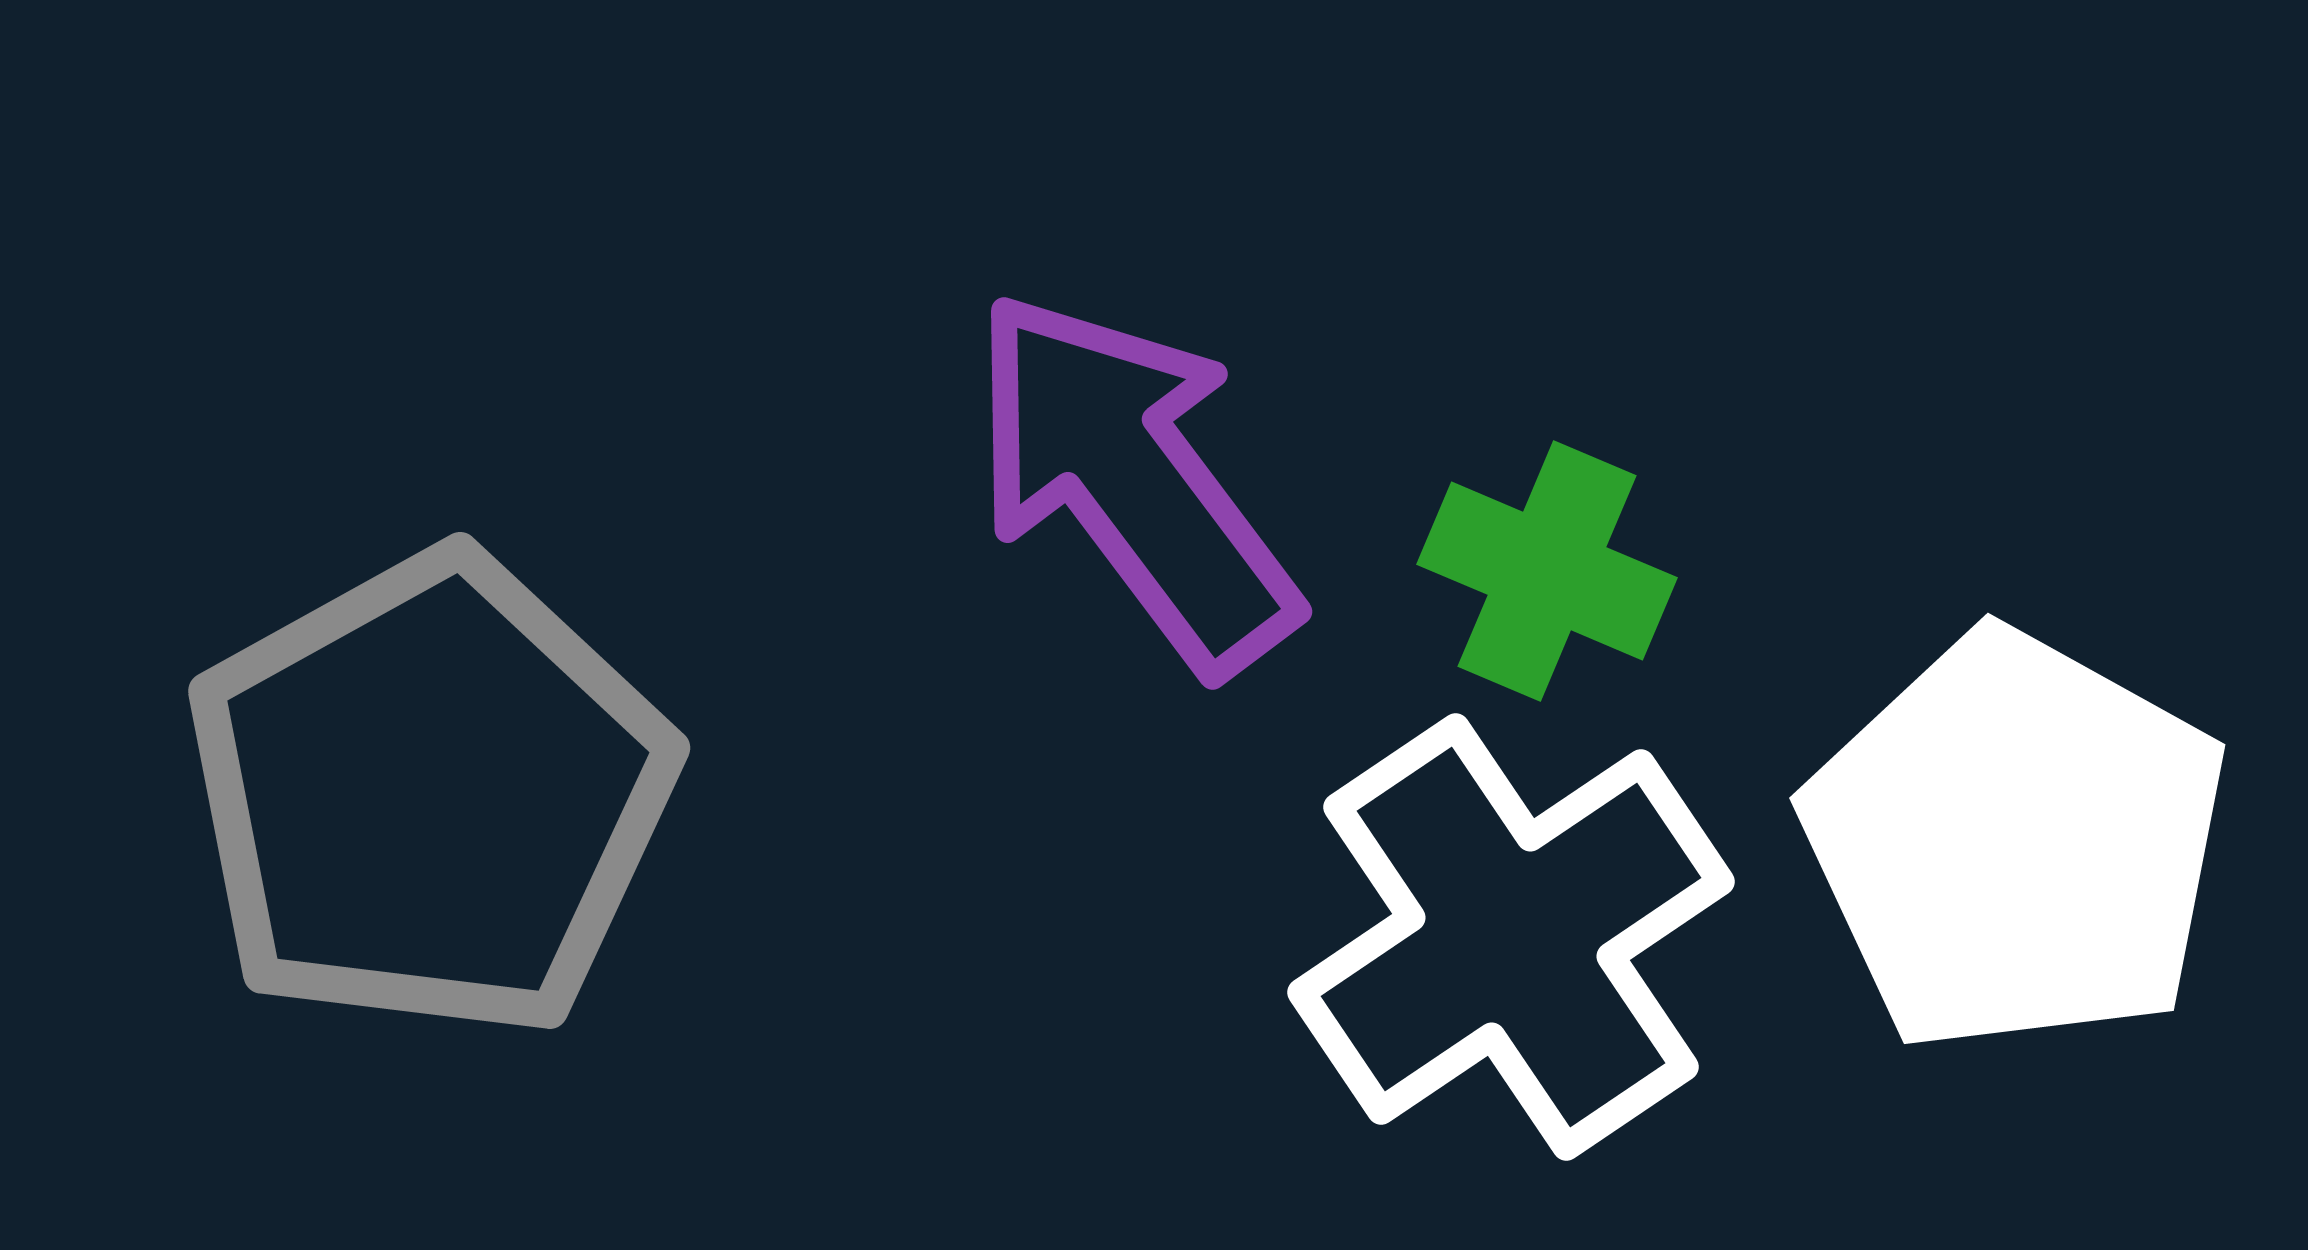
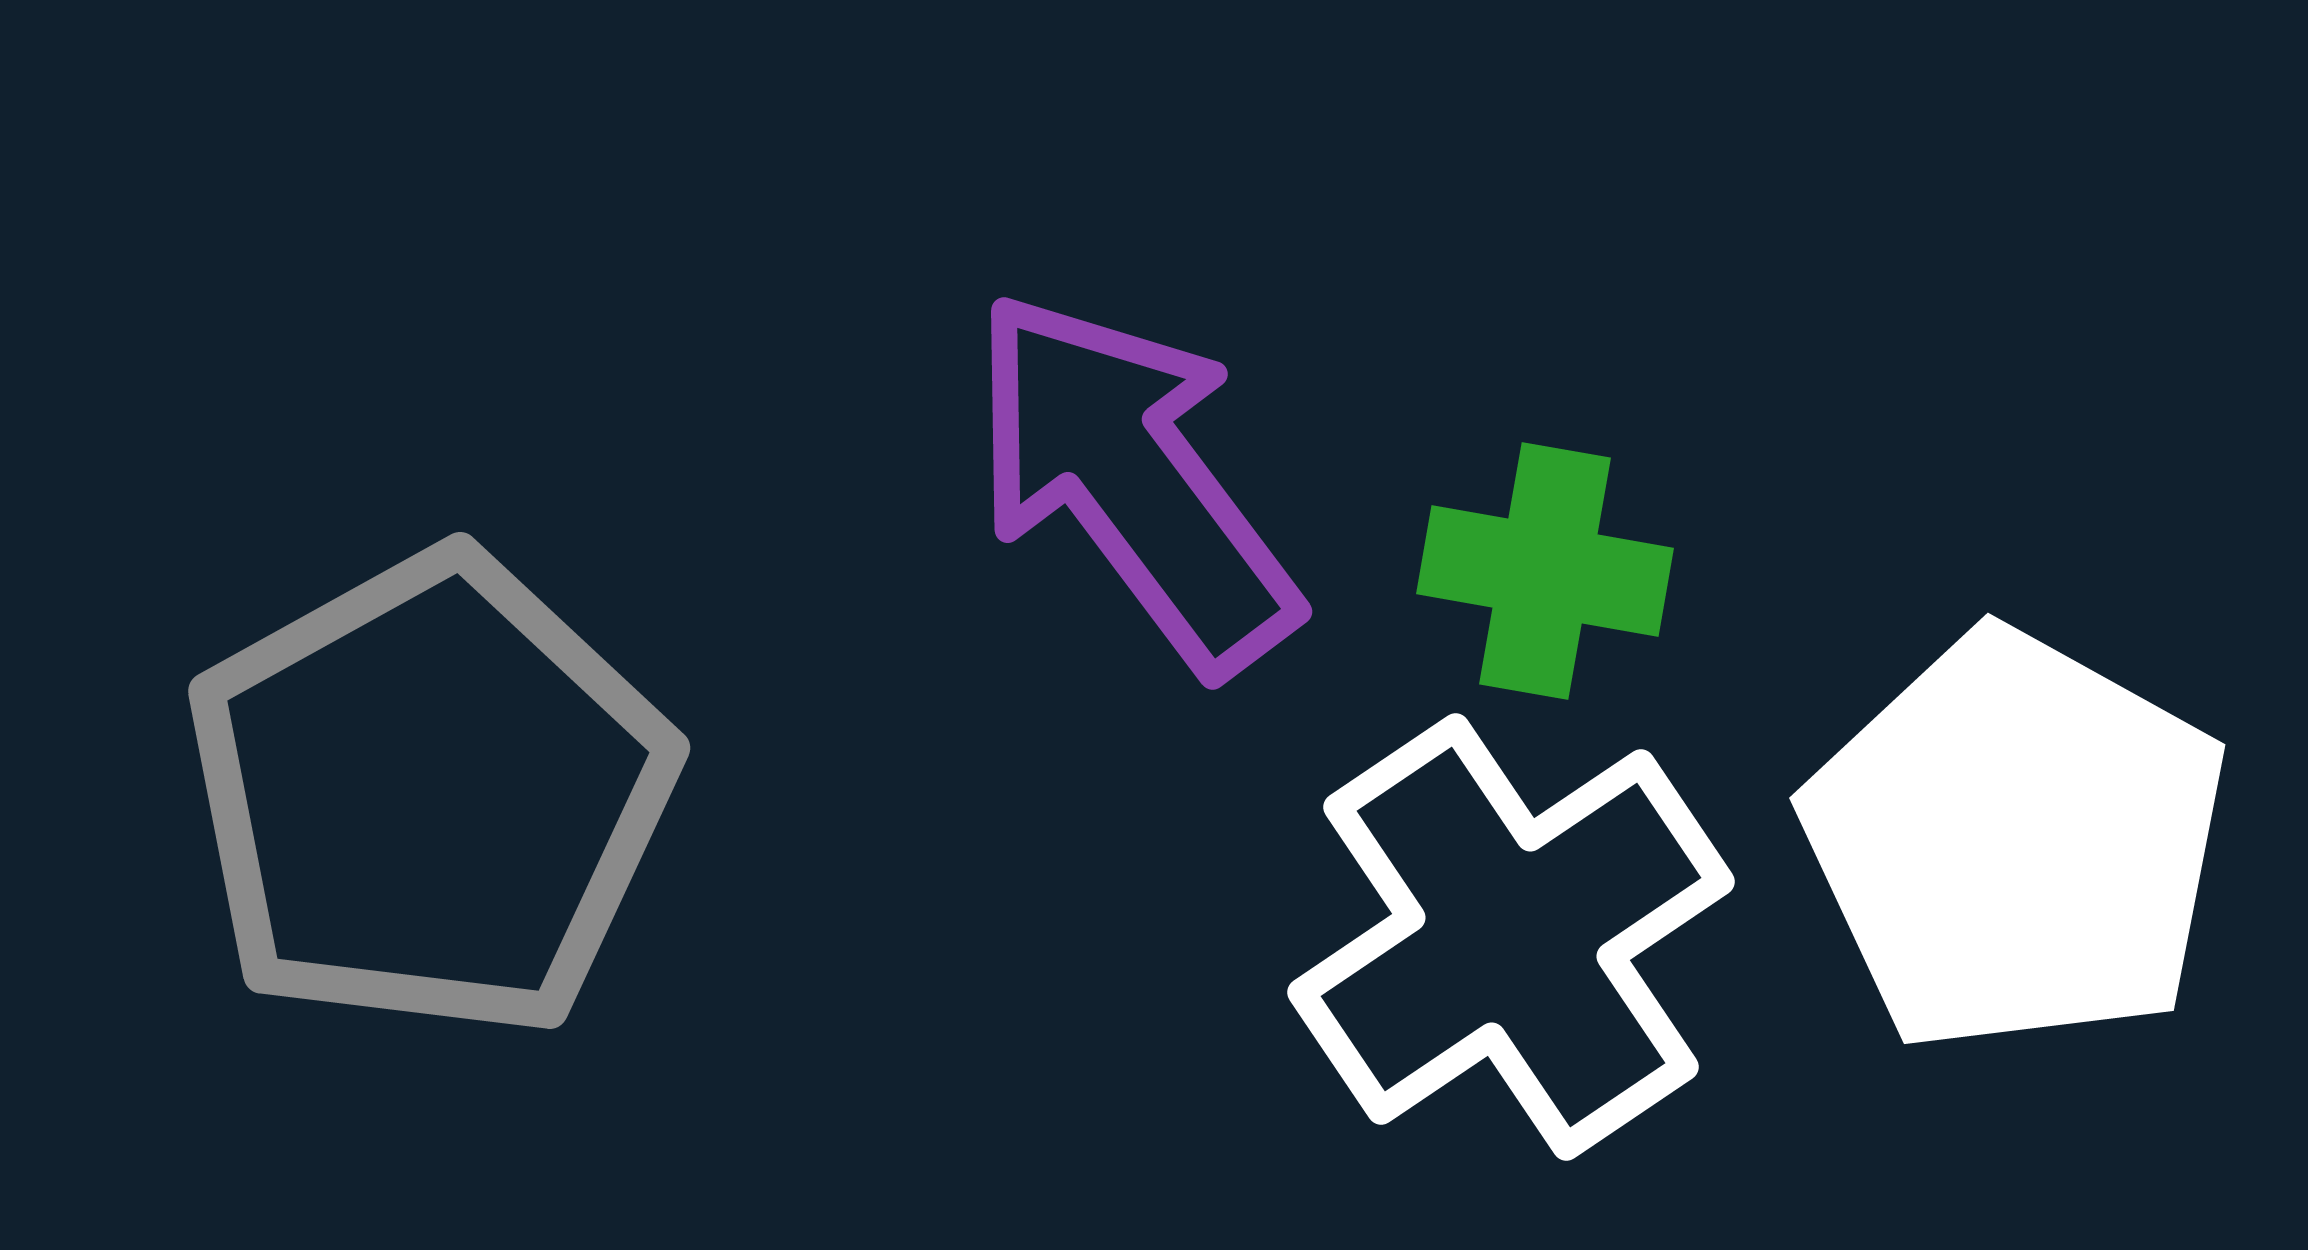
green cross: moved 2 px left; rotated 13 degrees counterclockwise
